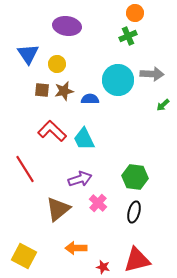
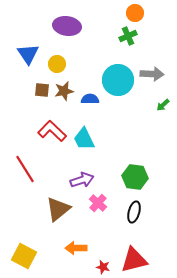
purple arrow: moved 2 px right, 1 px down
red triangle: moved 3 px left
